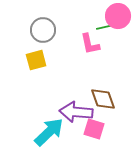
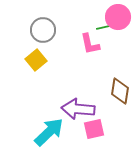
pink circle: moved 1 px down
yellow square: rotated 25 degrees counterclockwise
brown diamond: moved 17 px right, 8 px up; rotated 28 degrees clockwise
purple arrow: moved 2 px right, 3 px up
pink square: rotated 30 degrees counterclockwise
